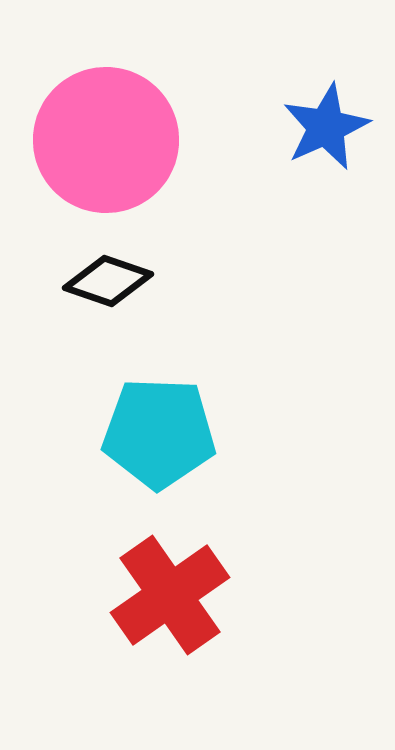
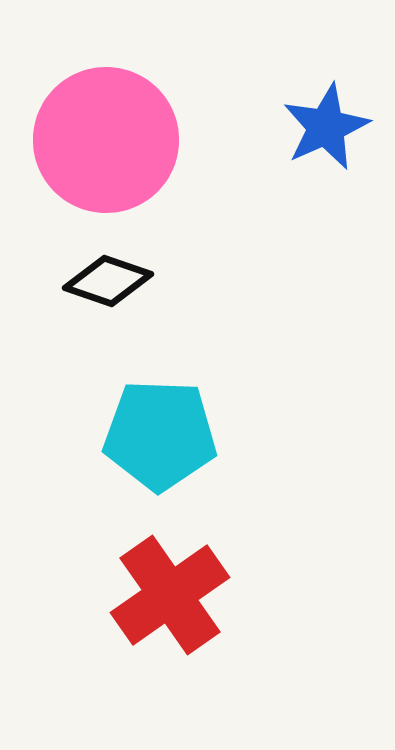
cyan pentagon: moved 1 px right, 2 px down
